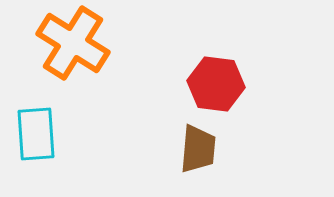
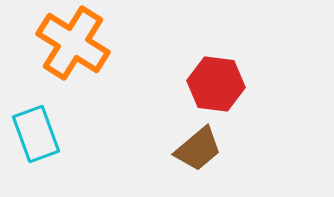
cyan rectangle: rotated 16 degrees counterclockwise
brown trapezoid: rotated 45 degrees clockwise
